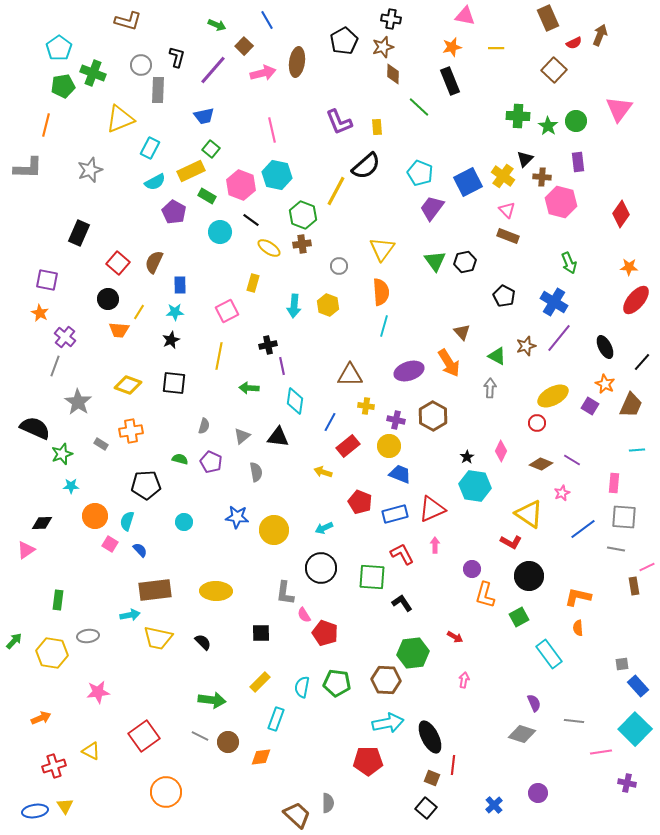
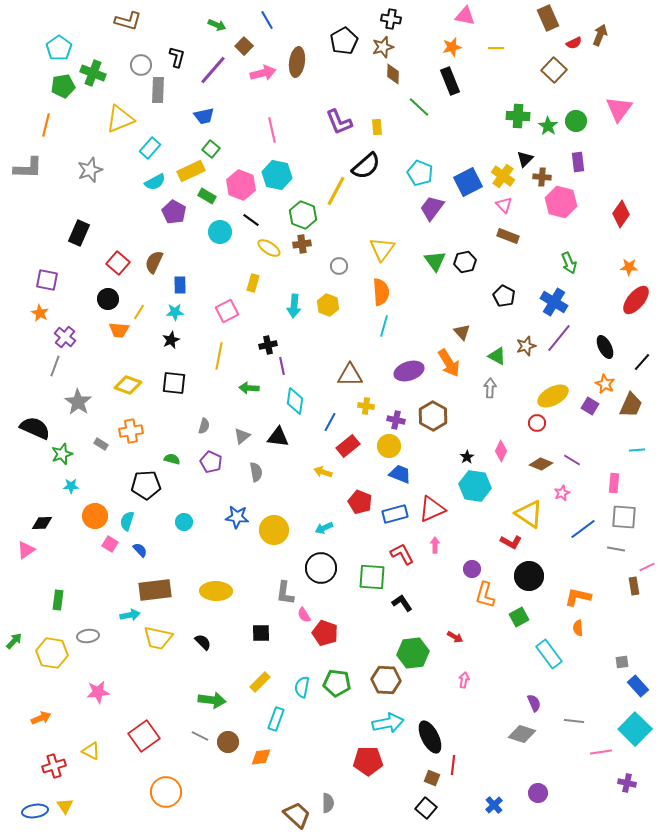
cyan rectangle at (150, 148): rotated 15 degrees clockwise
pink triangle at (507, 210): moved 3 px left, 5 px up
green semicircle at (180, 459): moved 8 px left
gray square at (622, 664): moved 2 px up
